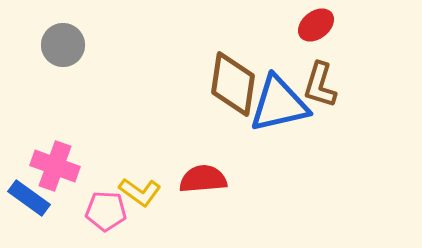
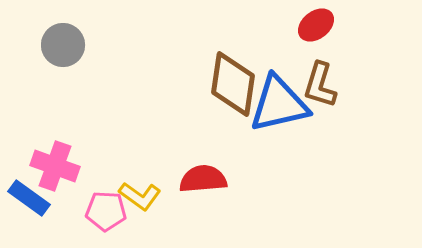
yellow L-shape: moved 4 px down
